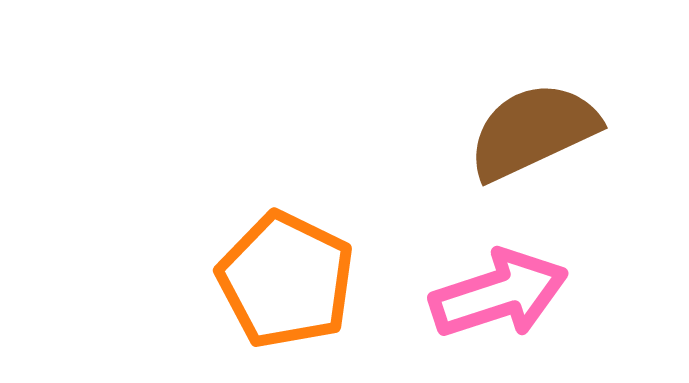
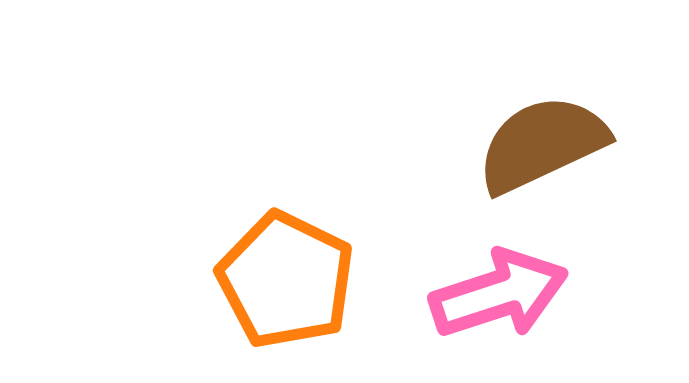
brown semicircle: moved 9 px right, 13 px down
